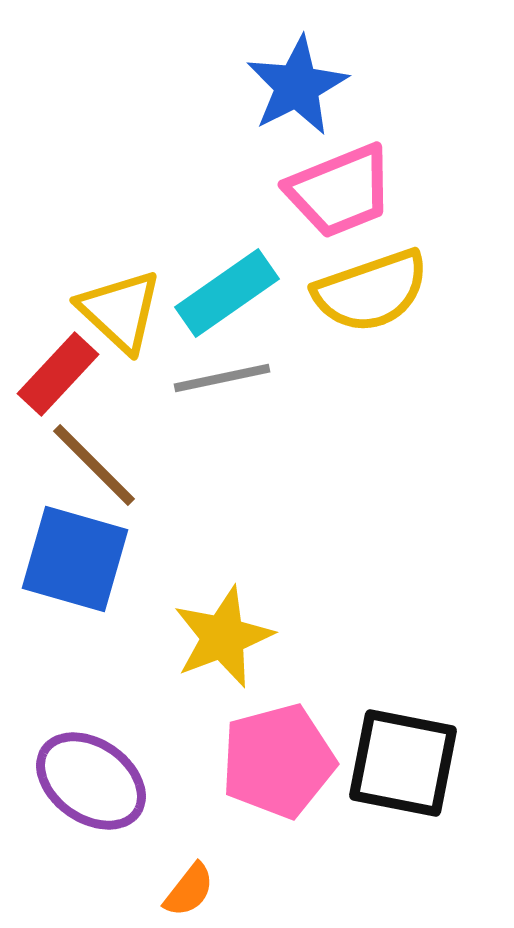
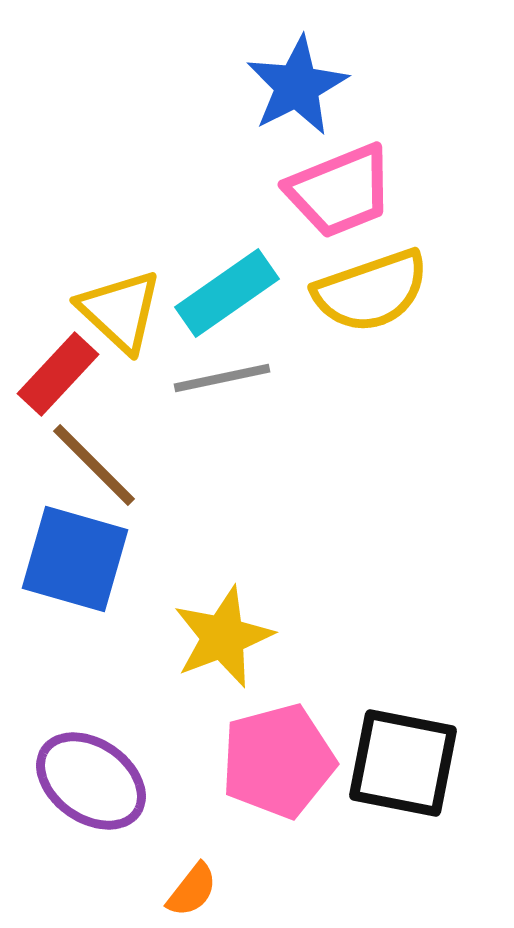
orange semicircle: moved 3 px right
